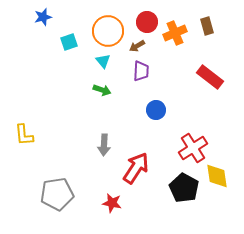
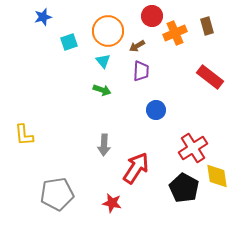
red circle: moved 5 px right, 6 px up
